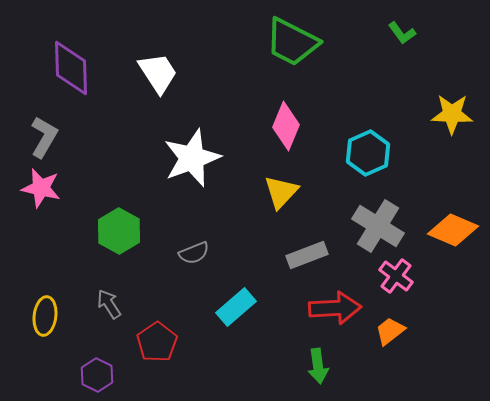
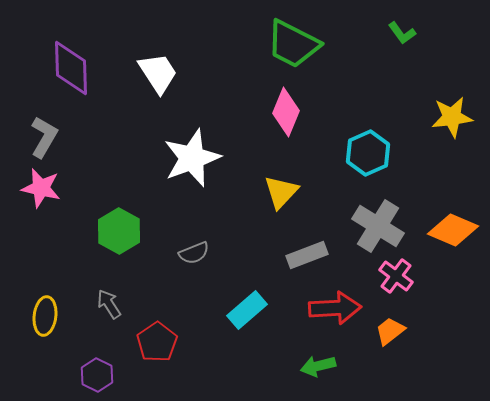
green trapezoid: moved 1 px right, 2 px down
yellow star: moved 3 px down; rotated 9 degrees counterclockwise
pink diamond: moved 14 px up
cyan rectangle: moved 11 px right, 3 px down
green arrow: rotated 84 degrees clockwise
